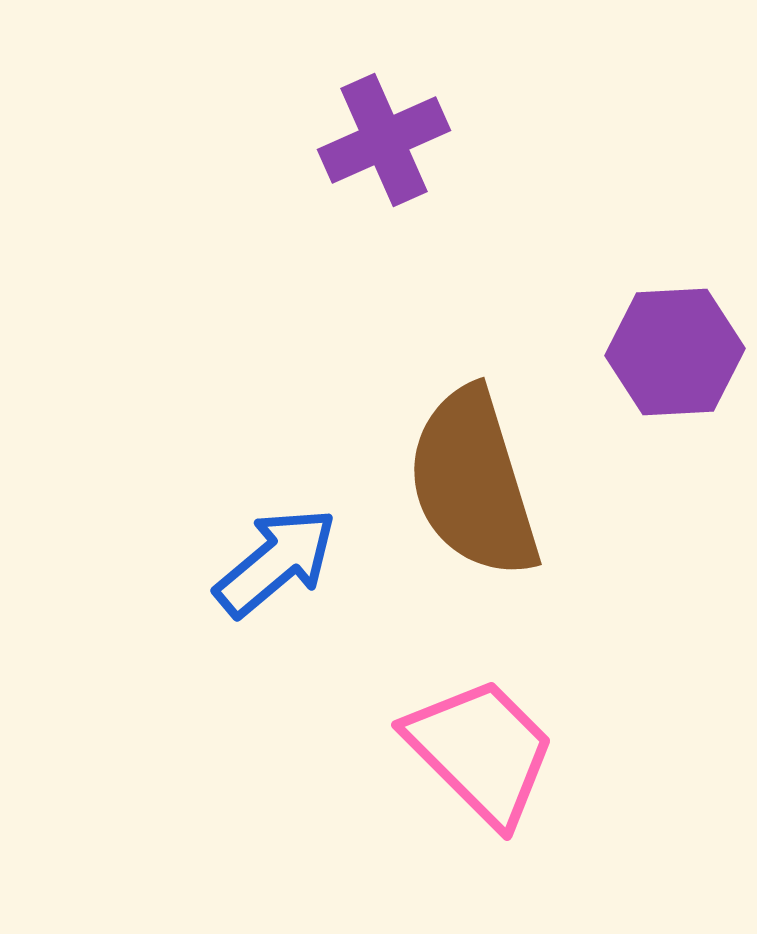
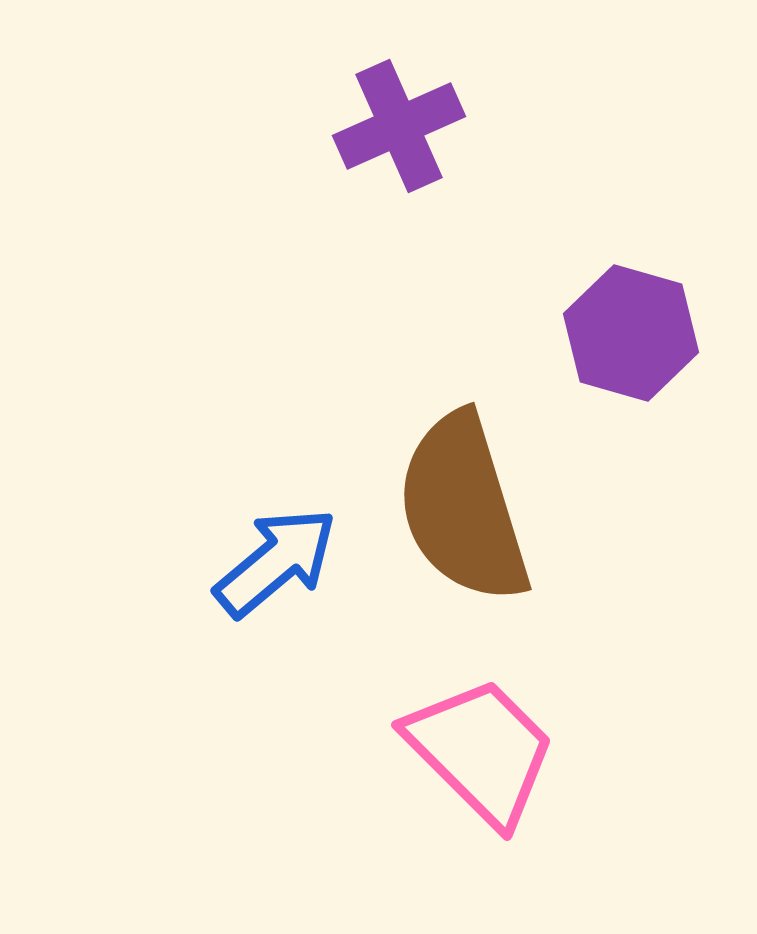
purple cross: moved 15 px right, 14 px up
purple hexagon: moved 44 px left, 19 px up; rotated 19 degrees clockwise
brown semicircle: moved 10 px left, 25 px down
